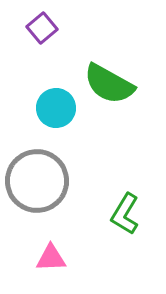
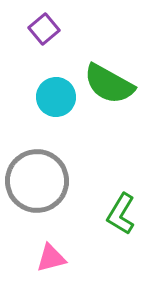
purple square: moved 2 px right, 1 px down
cyan circle: moved 11 px up
green L-shape: moved 4 px left
pink triangle: rotated 12 degrees counterclockwise
